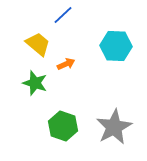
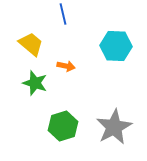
blue line: moved 1 px up; rotated 60 degrees counterclockwise
yellow trapezoid: moved 7 px left
orange arrow: moved 2 px down; rotated 36 degrees clockwise
green hexagon: rotated 24 degrees clockwise
